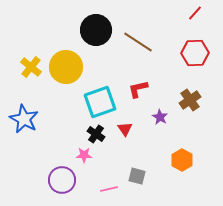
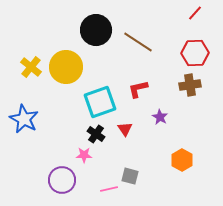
brown cross: moved 15 px up; rotated 25 degrees clockwise
gray square: moved 7 px left
